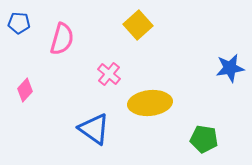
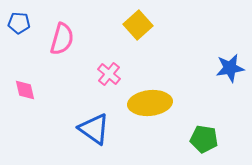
pink diamond: rotated 55 degrees counterclockwise
